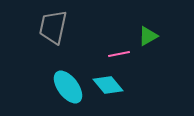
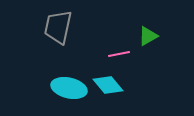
gray trapezoid: moved 5 px right
cyan ellipse: moved 1 px right, 1 px down; rotated 40 degrees counterclockwise
